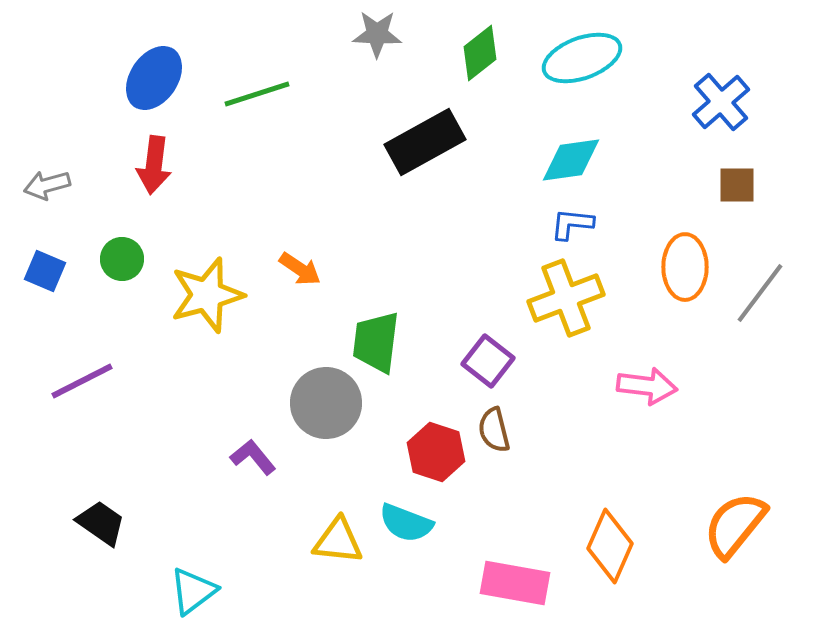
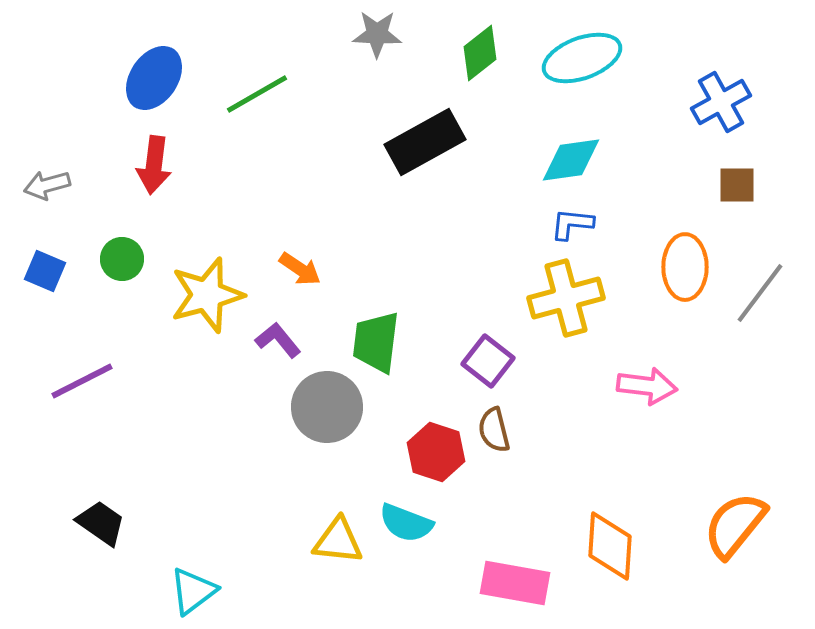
green line: rotated 12 degrees counterclockwise
blue cross: rotated 12 degrees clockwise
yellow cross: rotated 6 degrees clockwise
gray circle: moved 1 px right, 4 px down
purple L-shape: moved 25 px right, 117 px up
orange diamond: rotated 20 degrees counterclockwise
